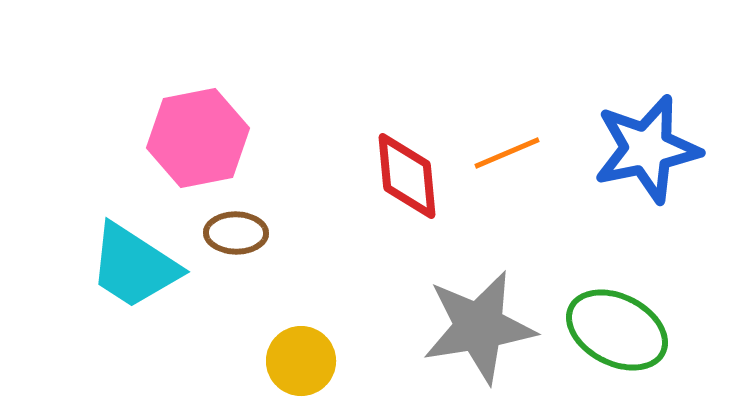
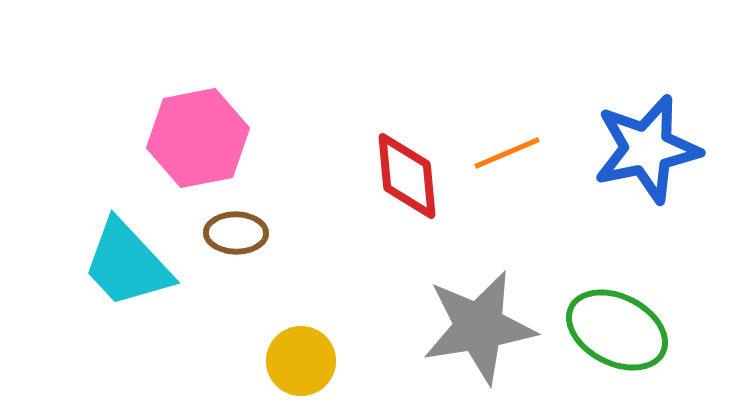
cyan trapezoid: moved 7 px left, 2 px up; rotated 14 degrees clockwise
